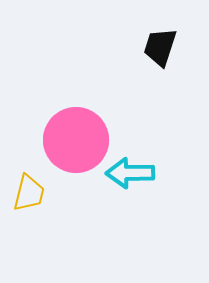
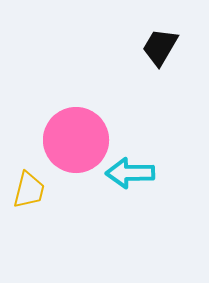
black trapezoid: rotated 12 degrees clockwise
yellow trapezoid: moved 3 px up
